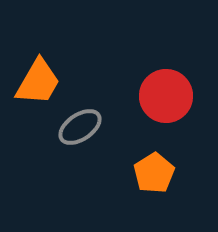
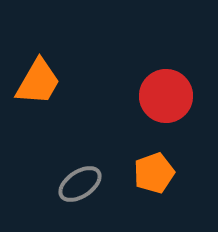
gray ellipse: moved 57 px down
orange pentagon: rotated 12 degrees clockwise
